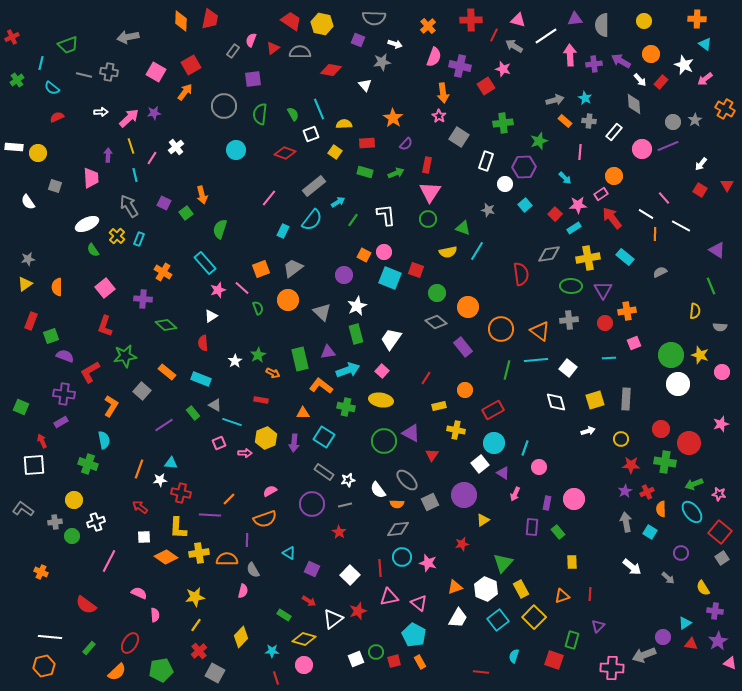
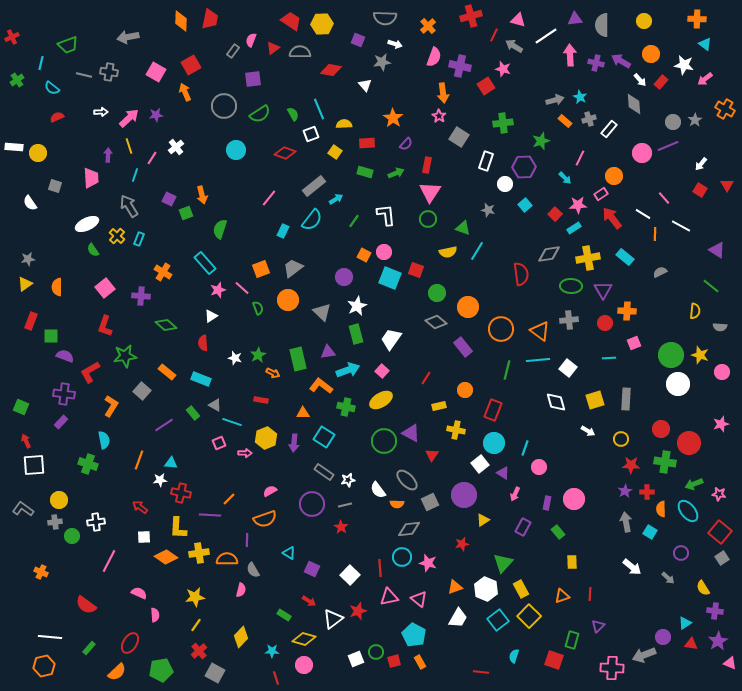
gray semicircle at (374, 18): moved 11 px right
red cross at (471, 20): moved 4 px up; rotated 15 degrees counterclockwise
yellow hexagon at (322, 24): rotated 15 degrees counterclockwise
purple cross at (594, 64): moved 2 px right, 1 px up; rotated 21 degrees clockwise
white star at (684, 65): rotated 12 degrees counterclockwise
orange arrow at (185, 92): rotated 60 degrees counterclockwise
cyan star at (585, 98): moved 5 px left, 1 px up
purple star at (154, 113): moved 2 px right, 2 px down
green semicircle at (260, 114): rotated 130 degrees counterclockwise
gray cross at (589, 121): moved 2 px up; rotated 24 degrees counterclockwise
white rectangle at (614, 132): moved 5 px left, 3 px up
green star at (539, 141): moved 2 px right
yellow line at (131, 146): moved 2 px left
pink circle at (642, 149): moved 4 px down
pink line at (580, 152): moved 6 px down; rotated 21 degrees clockwise
cyan line at (135, 175): rotated 32 degrees clockwise
white semicircle at (28, 202): moved 2 px right, 1 px down
cyan arrow at (338, 202): moved 2 px left, 3 px up
purple square at (164, 203): moved 5 px right, 4 px up
green square at (186, 213): rotated 16 degrees clockwise
white line at (646, 214): moved 3 px left
green line at (353, 220): moved 1 px right, 1 px down
purple circle at (344, 275): moved 2 px down
green line at (711, 286): rotated 30 degrees counterclockwise
purple cross at (143, 299): moved 2 px left, 3 px up
orange cross at (627, 311): rotated 12 degrees clockwise
green square at (51, 336): rotated 21 degrees clockwise
green rectangle at (300, 359): moved 2 px left
cyan line at (536, 360): moved 2 px right
white star at (235, 361): moved 3 px up; rotated 24 degrees counterclockwise
yellow ellipse at (381, 400): rotated 40 degrees counterclockwise
red rectangle at (493, 410): rotated 40 degrees counterclockwise
purple rectangle at (61, 422): rotated 16 degrees counterclockwise
white arrow at (588, 431): rotated 48 degrees clockwise
red arrow at (42, 441): moved 16 px left
orange line at (139, 469): moved 9 px up
red cross at (647, 492): rotated 24 degrees clockwise
yellow circle at (74, 500): moved 15 px left
cyan ellipse at (692, 512): moved 4 px left, 1 px up
white cross at (96, 522): rotated 12 degrees clockwise
purple rectangle at (532, 527): moved 9 px left; rotated 24 degrees clockwise
gray diamond at (398, 529): moved 11 px right
red star at (339, 532): moved 2 px right, 5 px up
pink semicircle at (243, 591): moved 2 px left, 1 px up
pink triangle at (419, 603): moved 4 px up
yellow square at (534, 617): moved 5 px left, 1 px up
